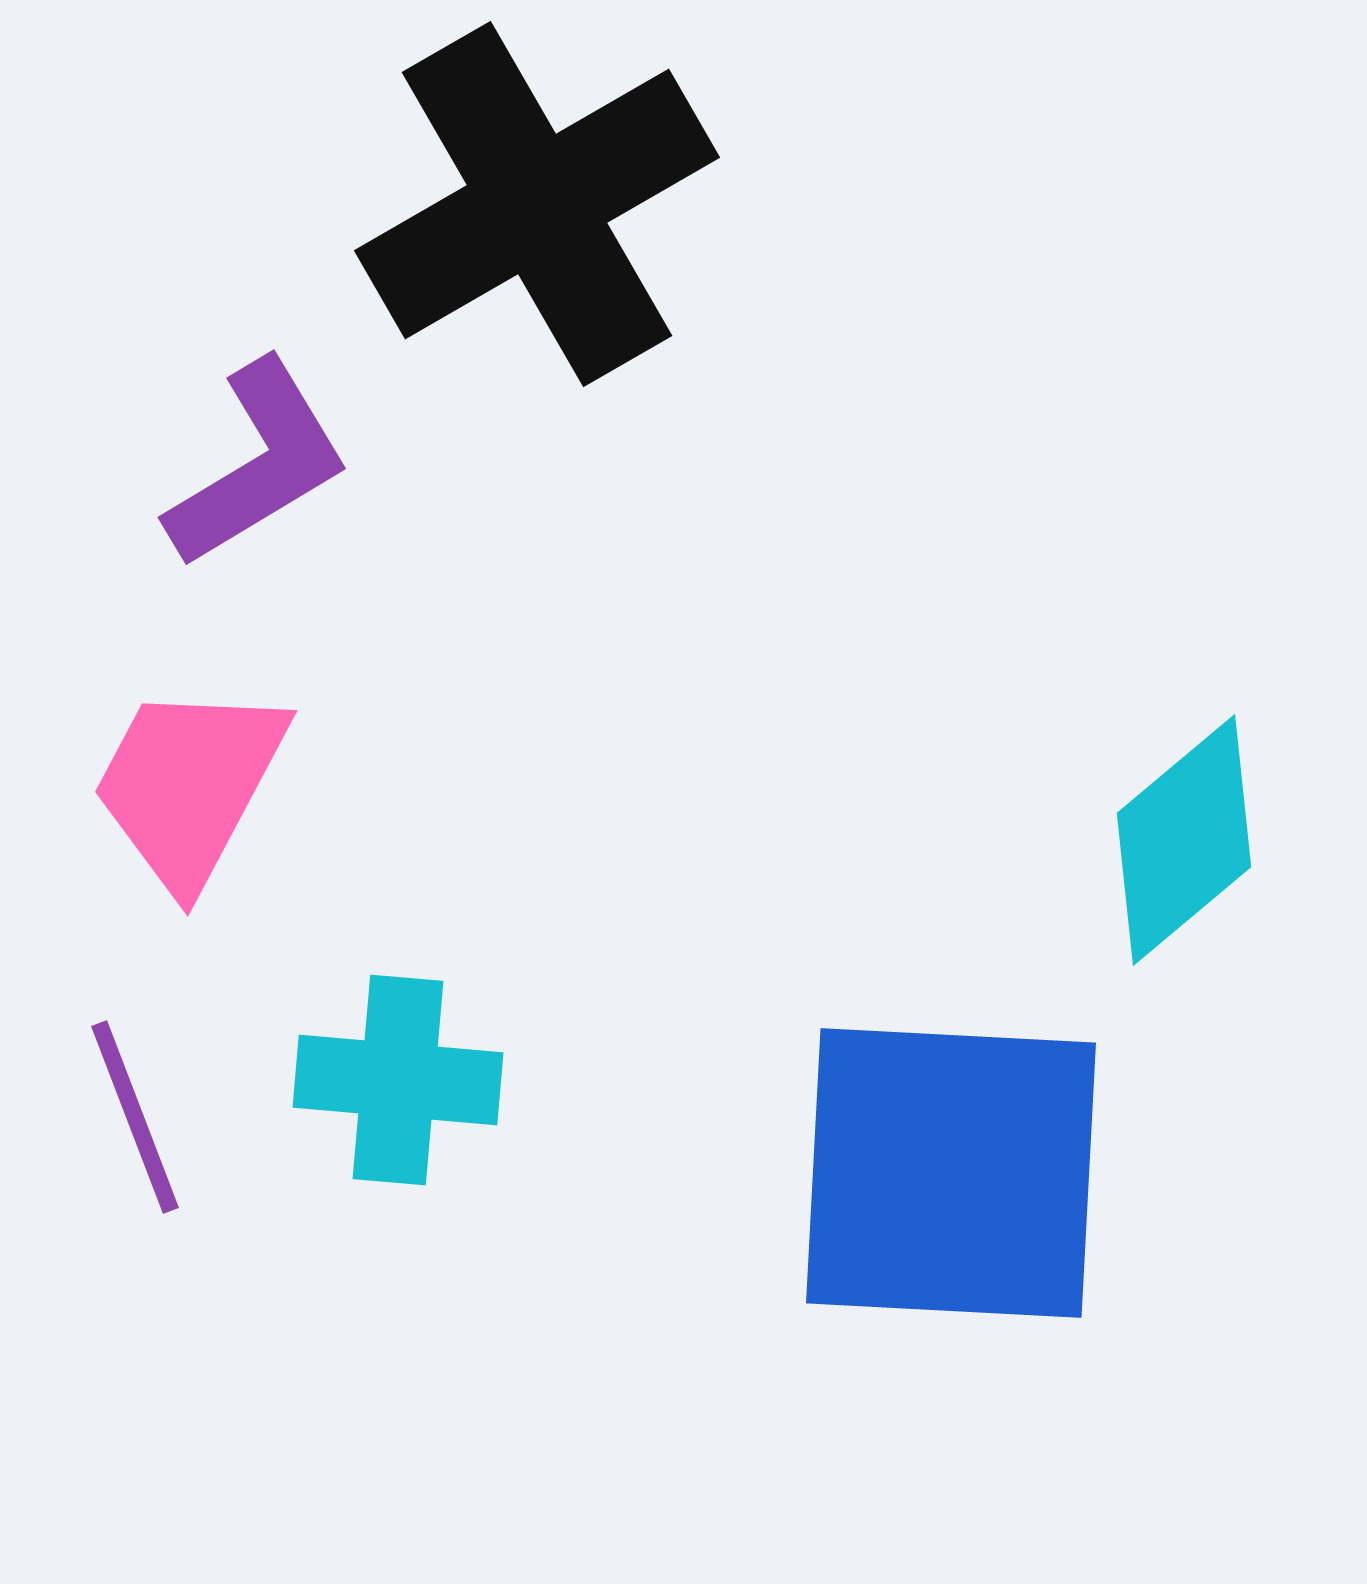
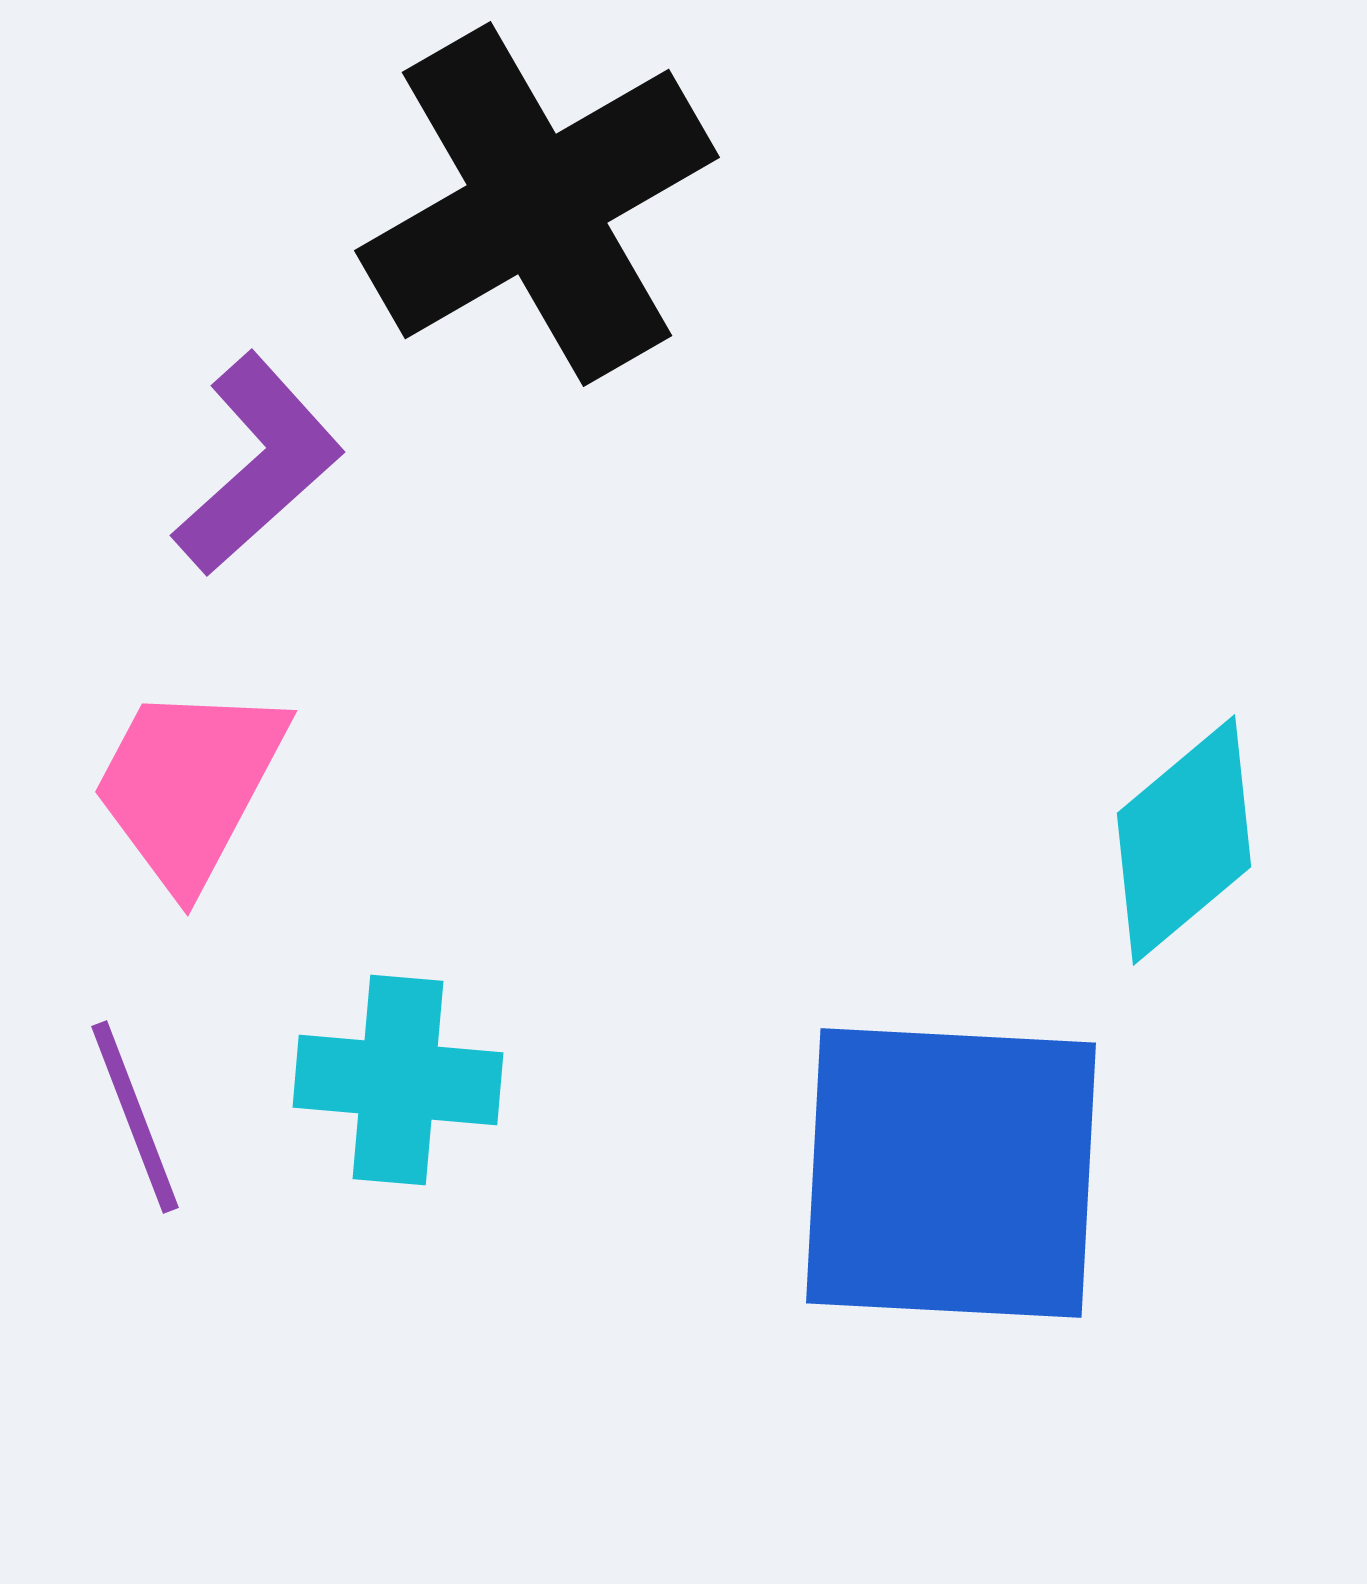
purple L-shape: rotated 11 degrees counterclockwise
